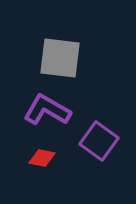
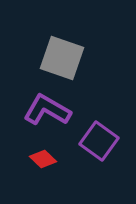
gray square: moved 2 px right; rotated 12 degrees clockwise
red diamond: moved 1 px right, 1 px down; rotated 32 degrees clockwise
